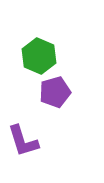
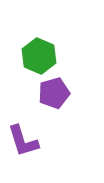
purple pentagon: moved 1 px left, 1 px down
